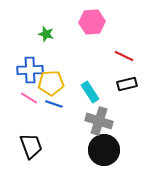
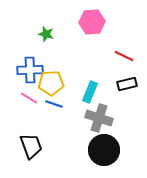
cyan rectangle: rotated 55 degrees clockwise
gray cross: moved 3 px up
